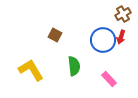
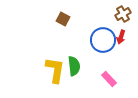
brown square: moved 8 px right, 16 px up
yellow L-shape: moved 24 px right; rotated 40 degrees clockwise
